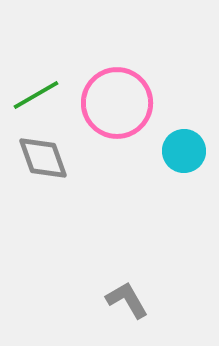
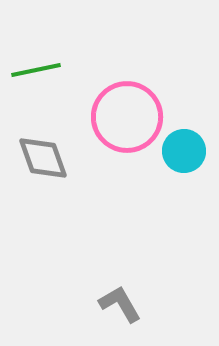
green line: moved 25 px up; rotated 18 degrees clockwise
pink circle: moved 10 px right, 14 px down
gray L-shape: moved 7 px left, 4 px down
